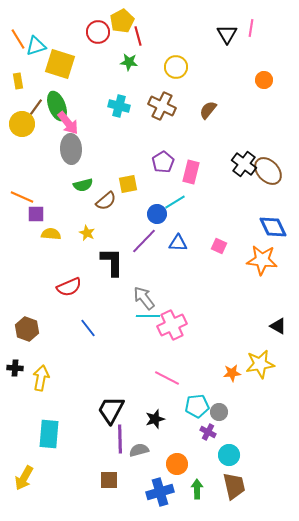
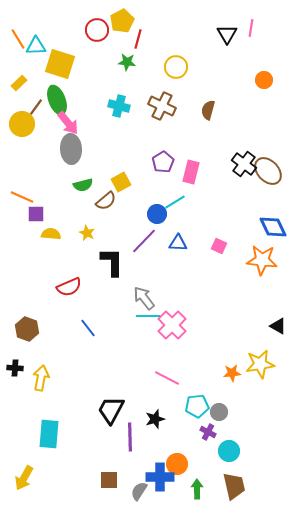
red circle at (98, 32): moved 1 px left, 2 px up
red line at (138, 36): moved 3 px down; rotated 30 degrees clockwise
cyan triangle at (36, 46): rotated 15 degrees clockwise
green star at (129, 62): moved 2 px left
yellow rectangle at (18, 81): moved 1 px right, 2 px down; rotated 56 degrees clockwise
green ellipse at (57, 106): moved 6 px up
brown semicircle at (208, 110): rotated 24 degrees counterclockwise
yellow square at (128, 184): moved 7 px left, 2 px up; rotated 18 degrees counterclockwise
pink cross at (172, 325): rotated 20 degrees counterclockwise
purple line at (120, 439): moved 10 px right, 2 px up
gray semicircle at (139, 450): moved 41 px down; rotated 42 degrees counterclockwise
cyan circle at (229, 455): moved 4 px up
blue cross at (160, 492): moved 15 px up; rotated 16 degrees clockwise
